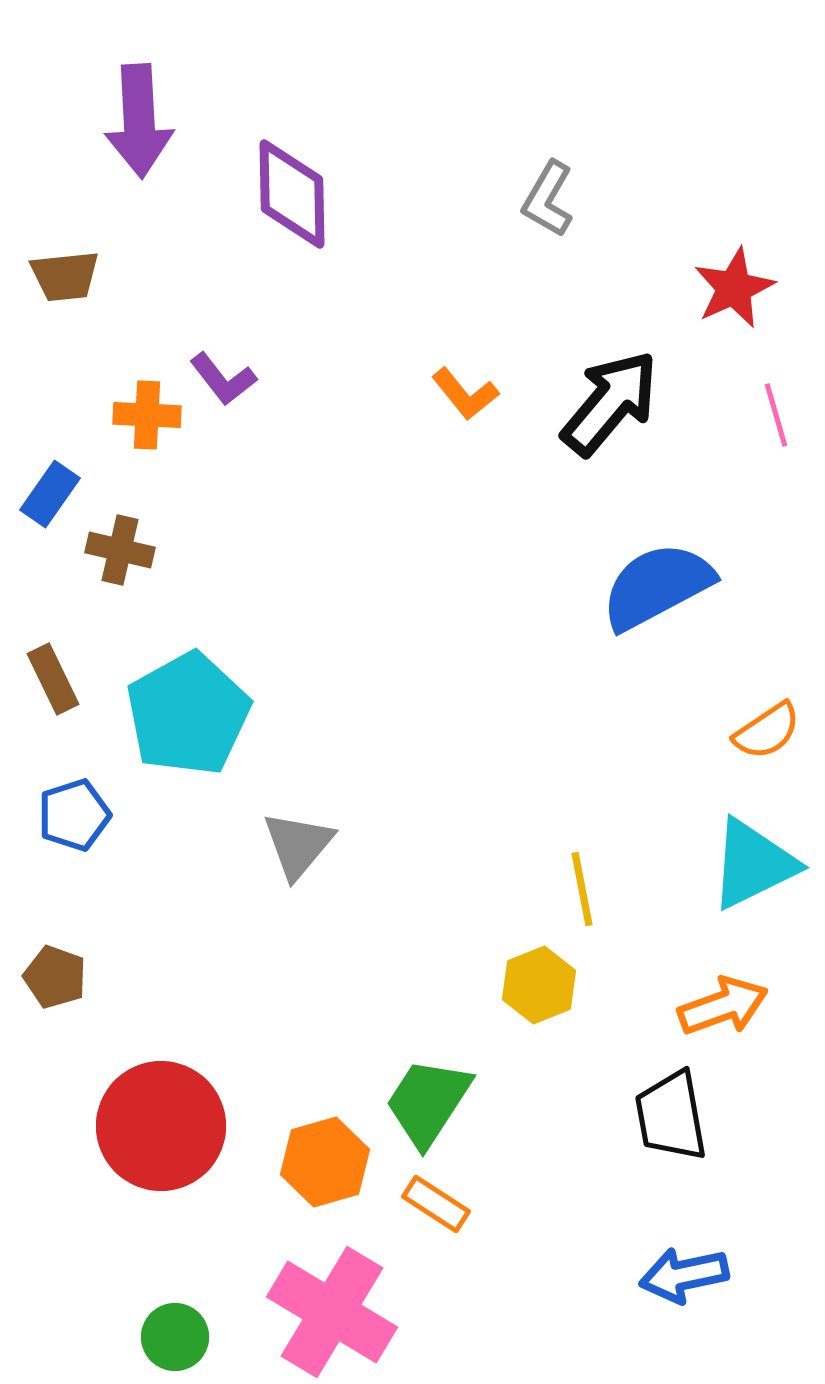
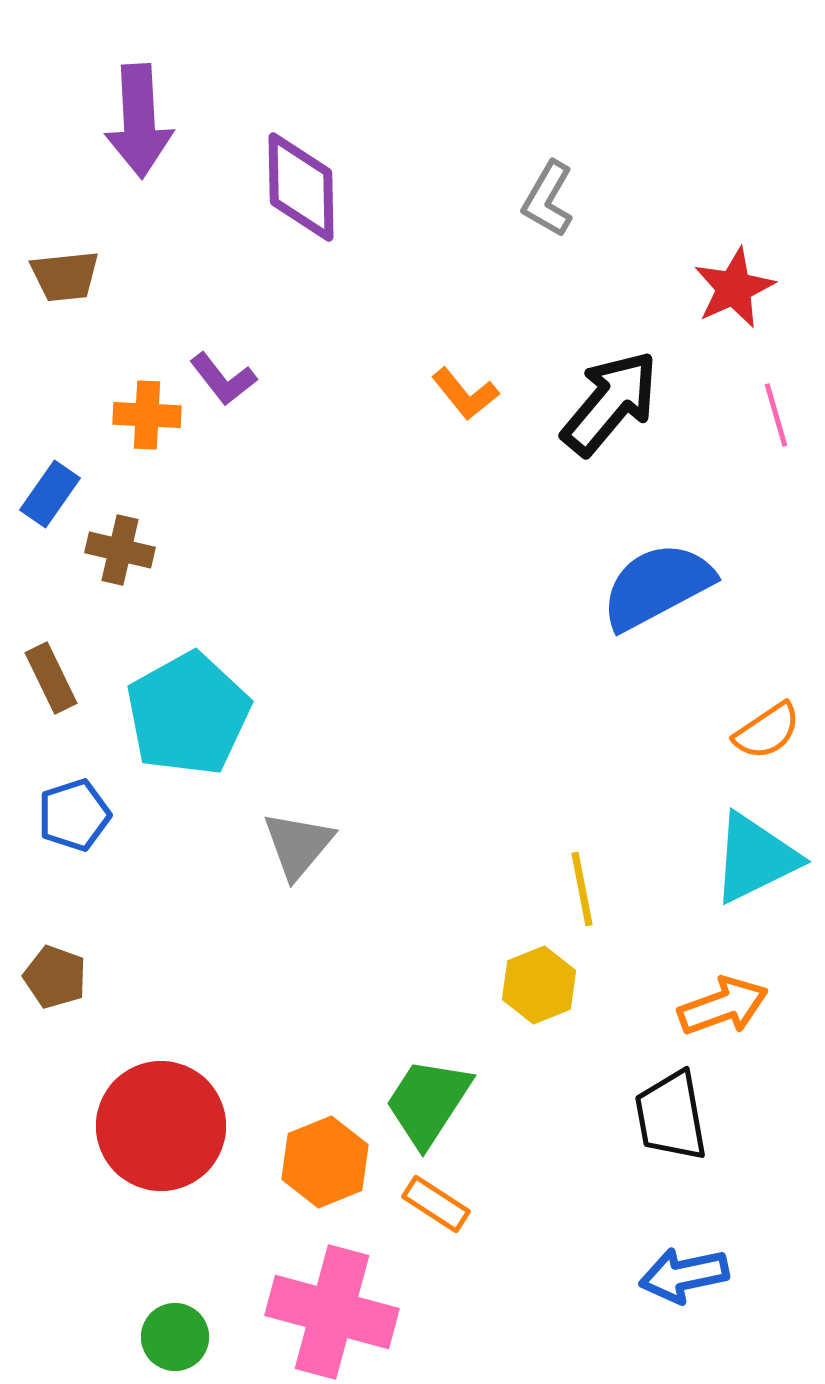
purple diamond: moved 9 px right, 7 px up
brown rectangle: moved 2 px left, 1 px up
cyan triangle: moved 2 px right, 6 px up
orange hexagon: rotated 6 degrees counterclockwise
pink cross: rotated 16 degrees counterclockwise
